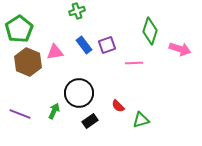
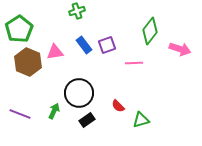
green diamond: rotated 20 degrees clockwise
black rectangle: moved 3 px left, 1 px up
